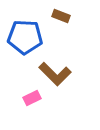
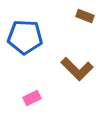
brown rectangle: moved 24 px right
brown L-shape: moved 22 px right, 5 px up
